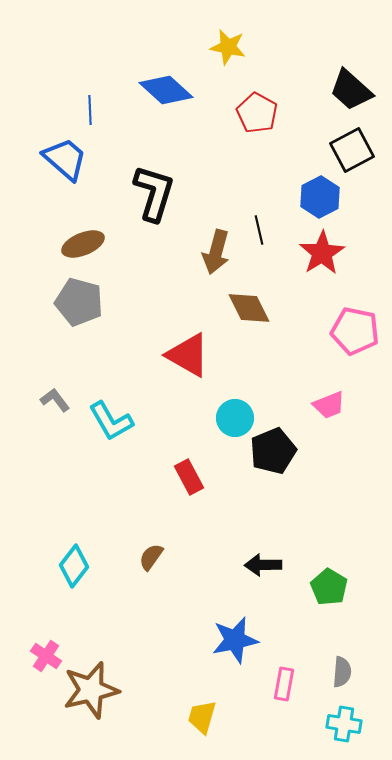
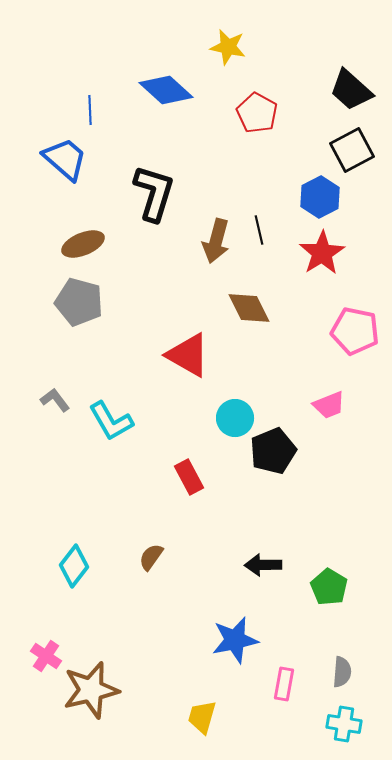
brown arrow: moved 11 px up
